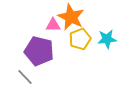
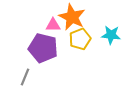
orange star: moved 1 px right
cyan star: moved 4 px right, 4 px up; rotated 12 degrees clockwise
purple pentagon: moved 4 px right, 3 px up
gray line: rotated 66 degrees clockwise
